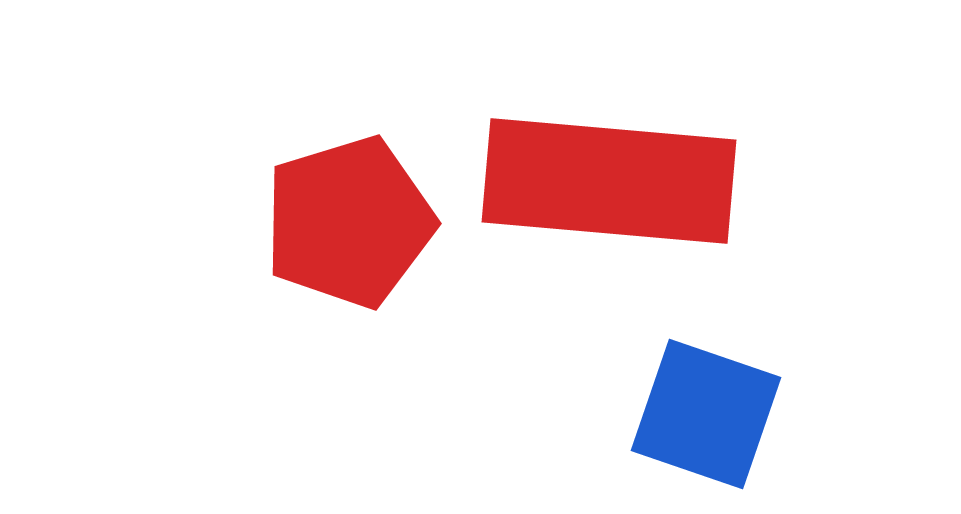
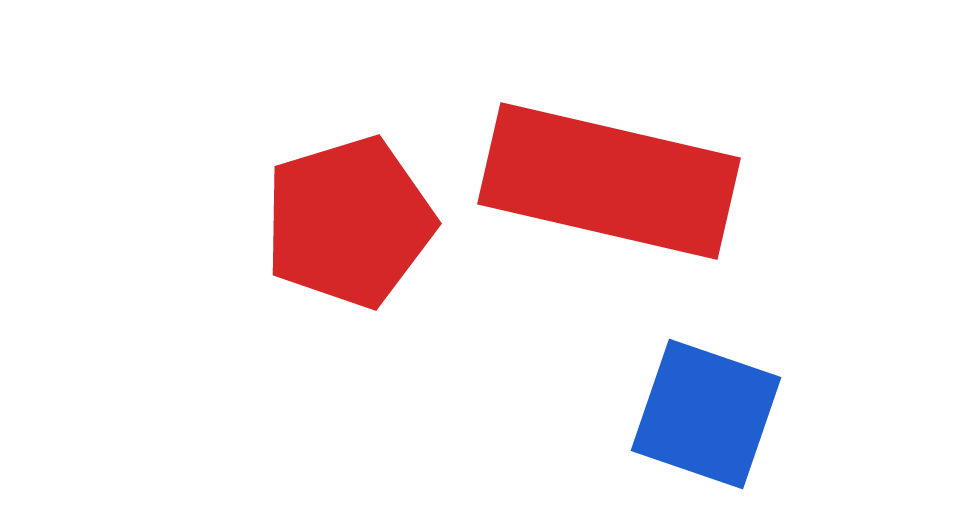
red rectangle: rotated 8 degrees clockwise
